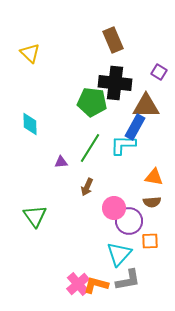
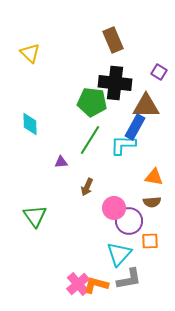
green line: moved 8 px up
gray L-shape: moved 1 px right, 1 px up
